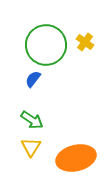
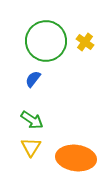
green circle: moved 4 px up
orange ellipse: rotated 21 degrees clockwise
